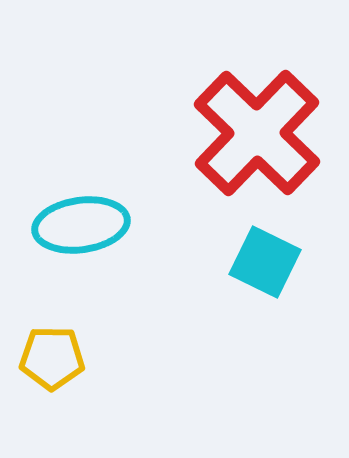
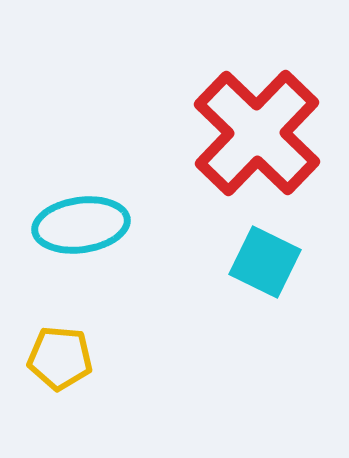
yellow pentagon: moved 8 px right; rotated 4 degrees clockwise
